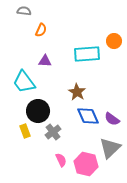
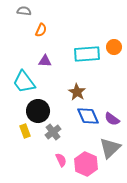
orange circle: moved 6 px down
pink hexagon: rotated 10 degrees clockwise
